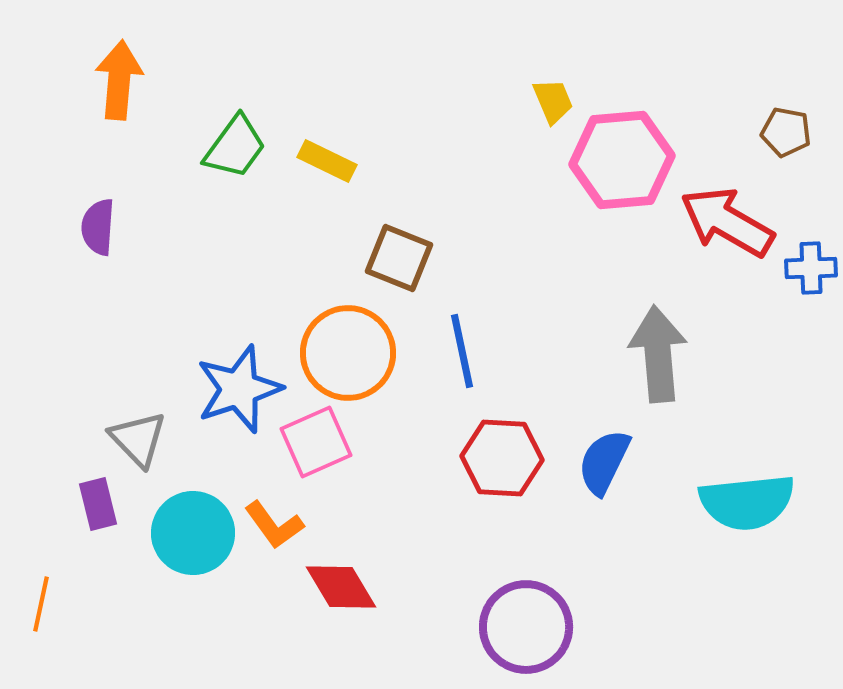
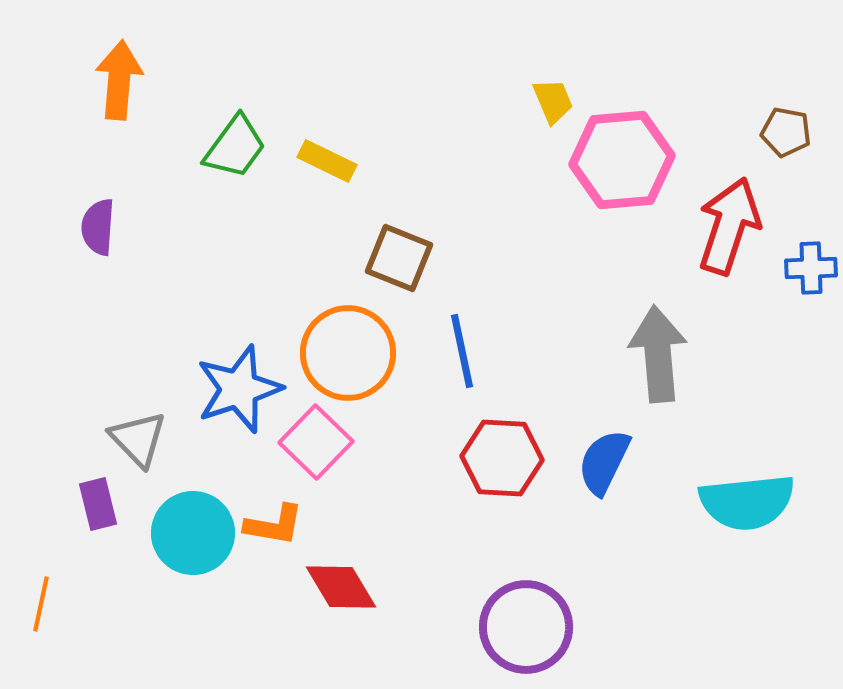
red arrow: moved 2 px right, 4 px down; rotated 78 degrees clockwise
pink square: rotated 22 degrees counterclockwise
orange L-shape: rotated 44 degrees counterclockwise
